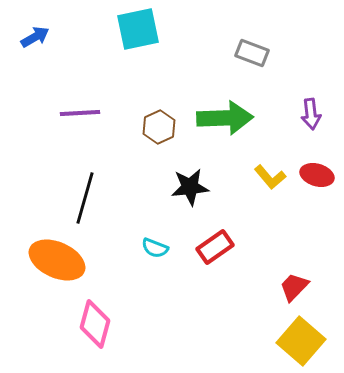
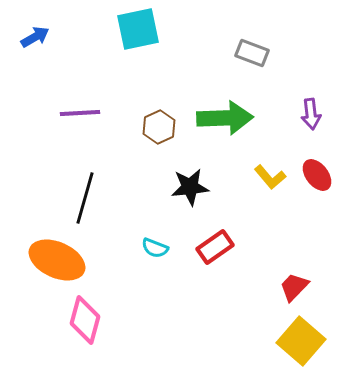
red ellipse: rotated 36 degrees clockwise
pink diamond: moved 10 px left, 4 px up
